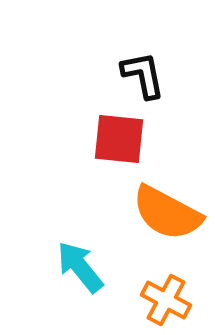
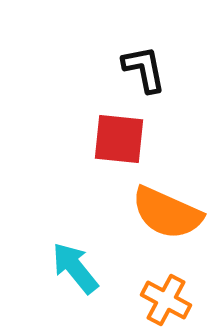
black L-shape: moved 1 px right, 6 px up
orange semicircle: rotated 4 degrees counterclockwise
cyan arrow: moved 5 px left, 1 px down
